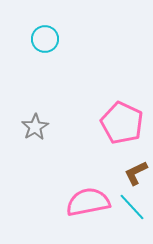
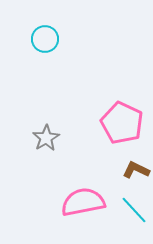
gray star: moved 11 px right, 11 px down
brown L-shape: moved 3 px up; rotated 52 degrees clockwise
pink semicircle: moved 5 px left
cyan line: moved 2 px right, 3 px down
